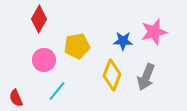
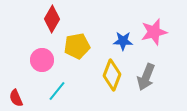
red diamond: moved 13 px right
pink circle: moved 2 px left
